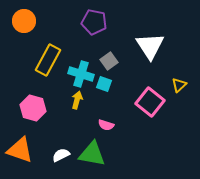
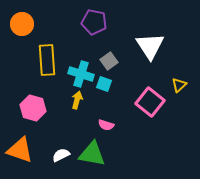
orange circle: moved 2 px left, 3 px down
yellow rectangle: moved 1 px left; rotated 32 degrees counterclockwise
